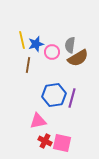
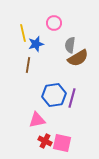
yellow line: moved 1 px right, 7 px up
pink circle: moved 2 px right, 29 px up
pink triangle: moved 1 px left, 1 px up
